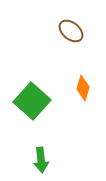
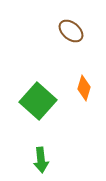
orange diamond: moved 1 px right
green square: moved 6 px right
